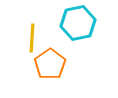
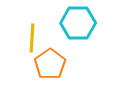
cyan hexagon: rotated 12 degrees clockwise
